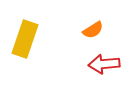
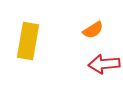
yellow rectangle: moved 3 px right, 2 px down; rotated 9 degrees counterclockwise
